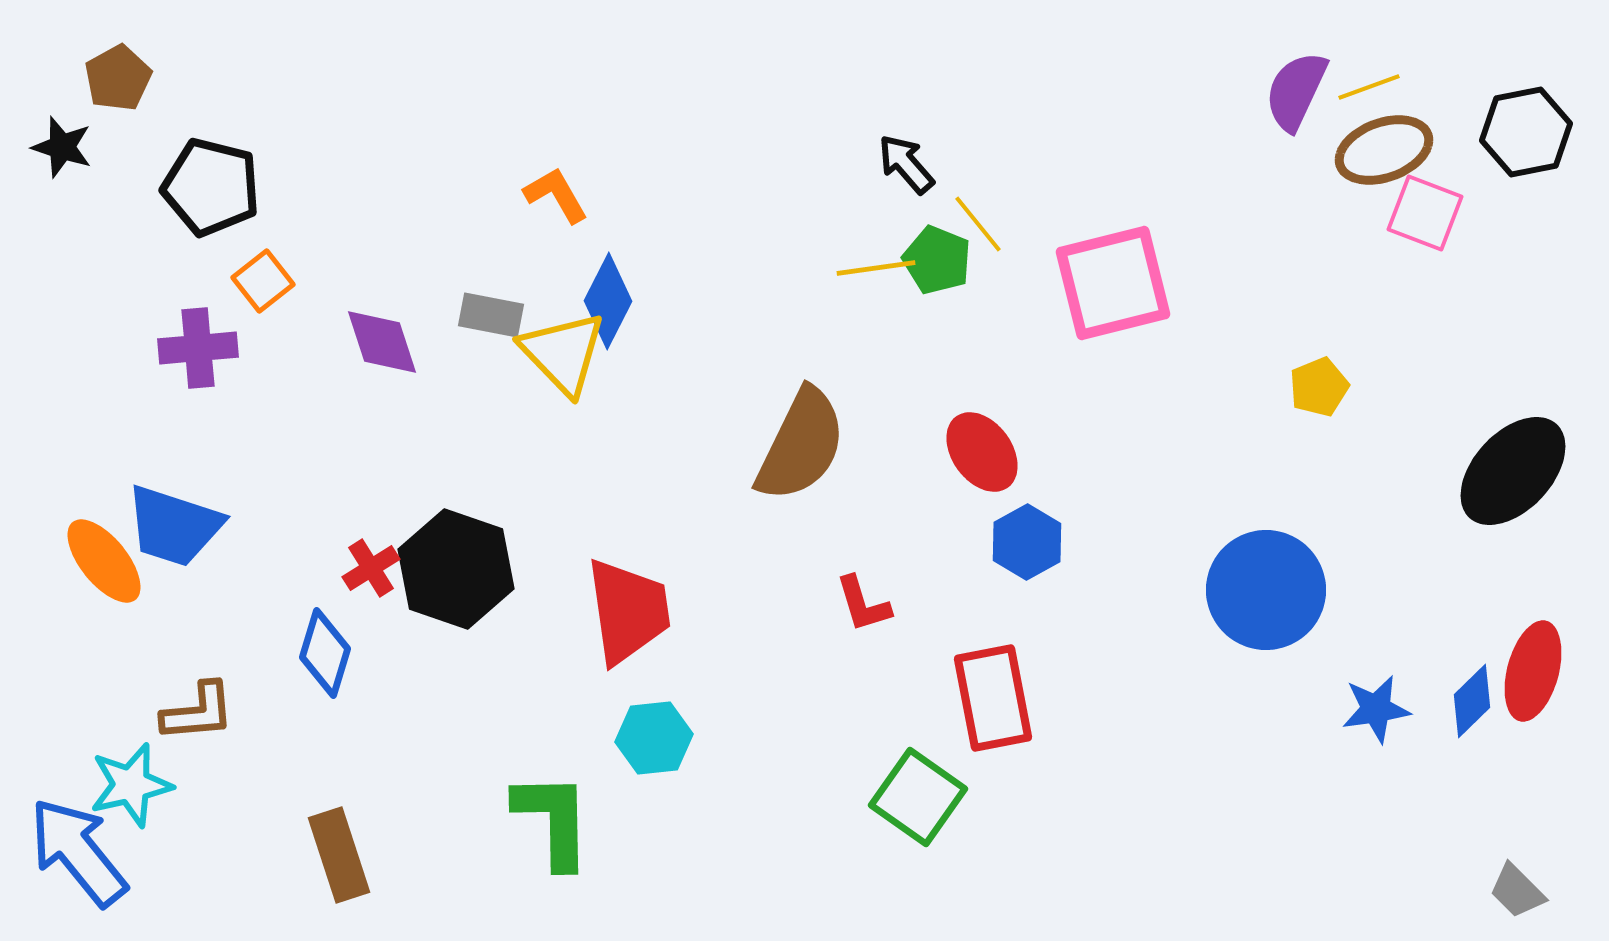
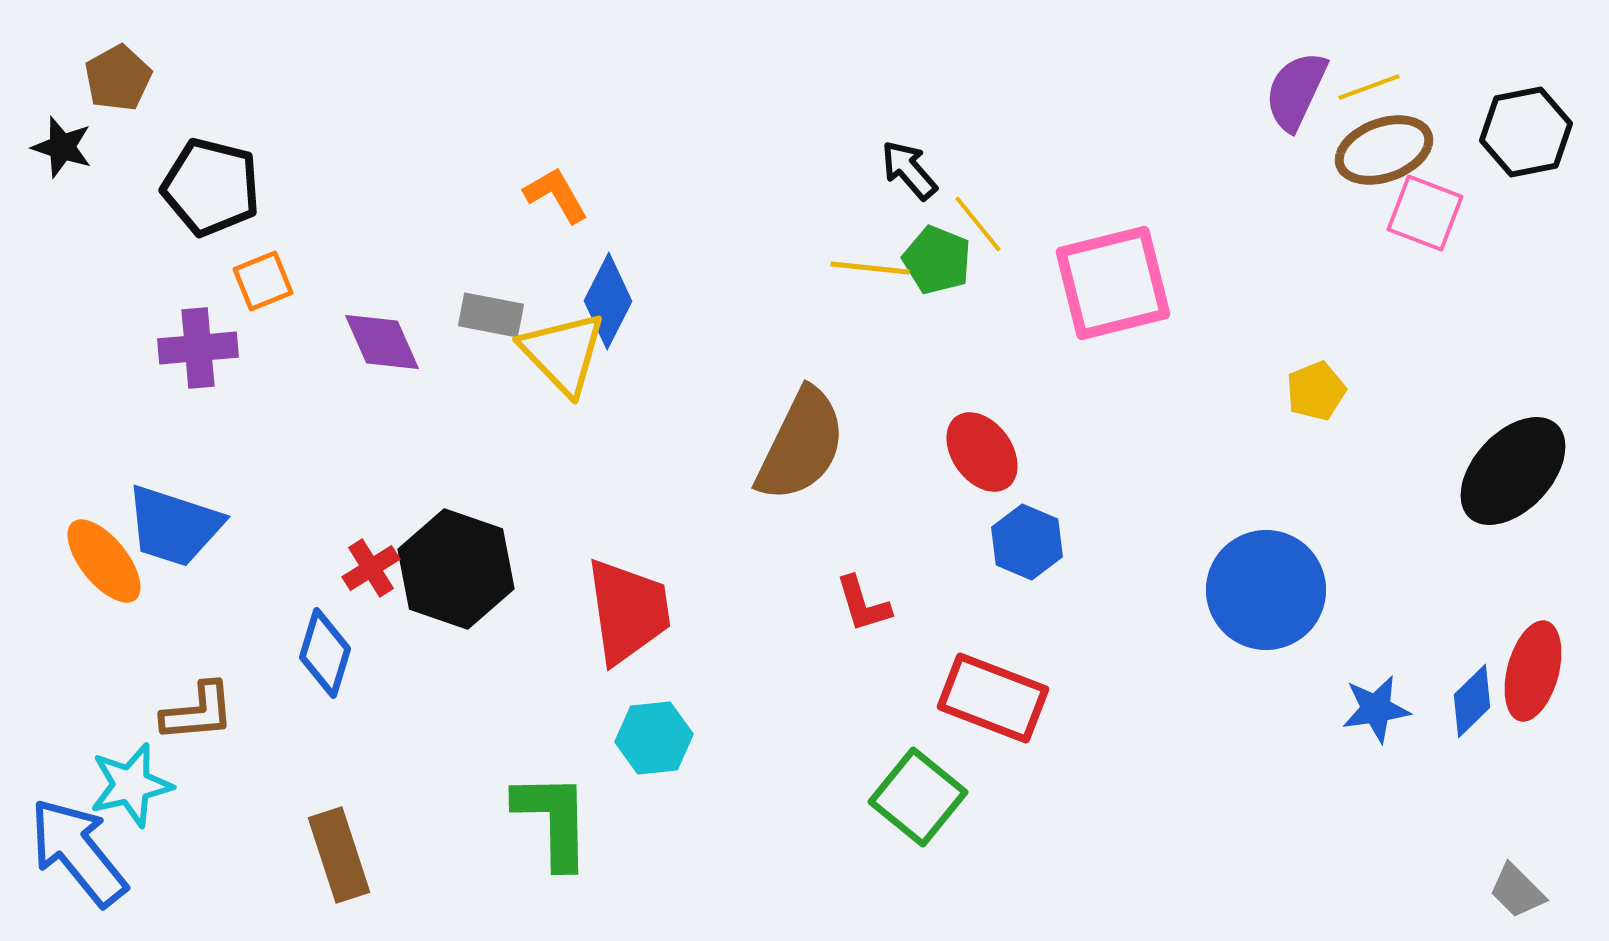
black arrow at (906, 164): moved 3 px right, 6 px down
yellow line at (876, 268): moved 6 px left; rotated 14 degrees clockwise
orange square at (263, 281): rotated 16 degrees clockwise
purple diamond at (382, 342): rotated 6 degrees counterclockwise
yellow pentagon at (1319, 387): moved 3 px left, 4 px down
blue hexagon at (1027, 542): rotated 8 degrees counterclockwise
red rectangle at (993, 698): rotated 58 degrees counterclockwise
green square at (918, 797): rotated 4 degrees clockwise
